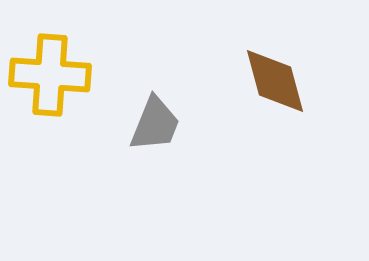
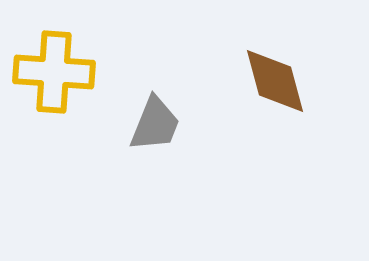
yellow cross: moved 4 px right, 3 px up
